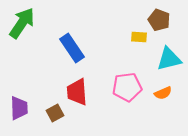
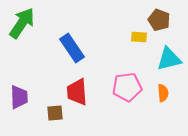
orange semicircle: rotated 72 degrees counterclockwise
purple trapezoid: moved 11 px up
brown square: rotated 24 degrees clockwise
